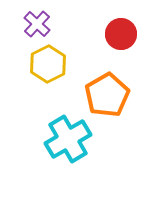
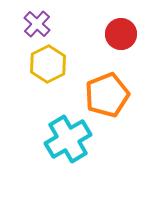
orange pentagon: rotated 9 degrees clockwise
